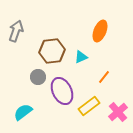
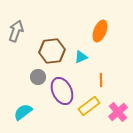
orange line: moved 3 px left, 3 px down; rotated 40 degrees counterclockwise
